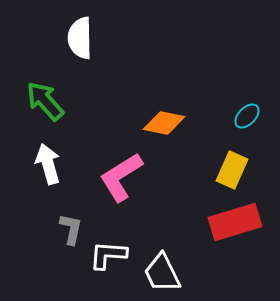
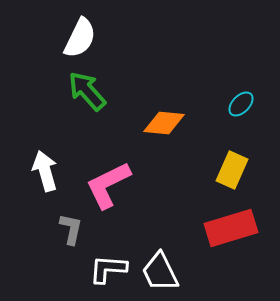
white semicircle: rotated 153 degrees counterclockwise
green arrow: moved 42 px right, 10 px up
cyan ellipse: moved 6 px left, 12 px up
orange diamond: rotated 6 degrees counterclockwise
white arrow: moved 3 px left, 7 px down
pink L-shape: moved 13 px left, 8 px down; rotated 6 degrees clockwise
red rectangle: moved 4 px left, 6 px down
white L-shape: moved 14 px down
white trapezoid: moved 2 px left, 1 px up
